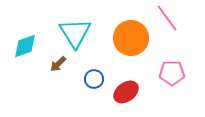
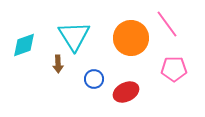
pink line: moved 6 px down
cyan triangle: moved 1 px left, 3 px down
cyan diamond: moved 1 px left, 1 px up
brown arrow: rotated 48 degrees counterclockwise
pink pentagon: moved 2 px right, 4 px up
red ellipse: rotated 10 degrees clockwise
